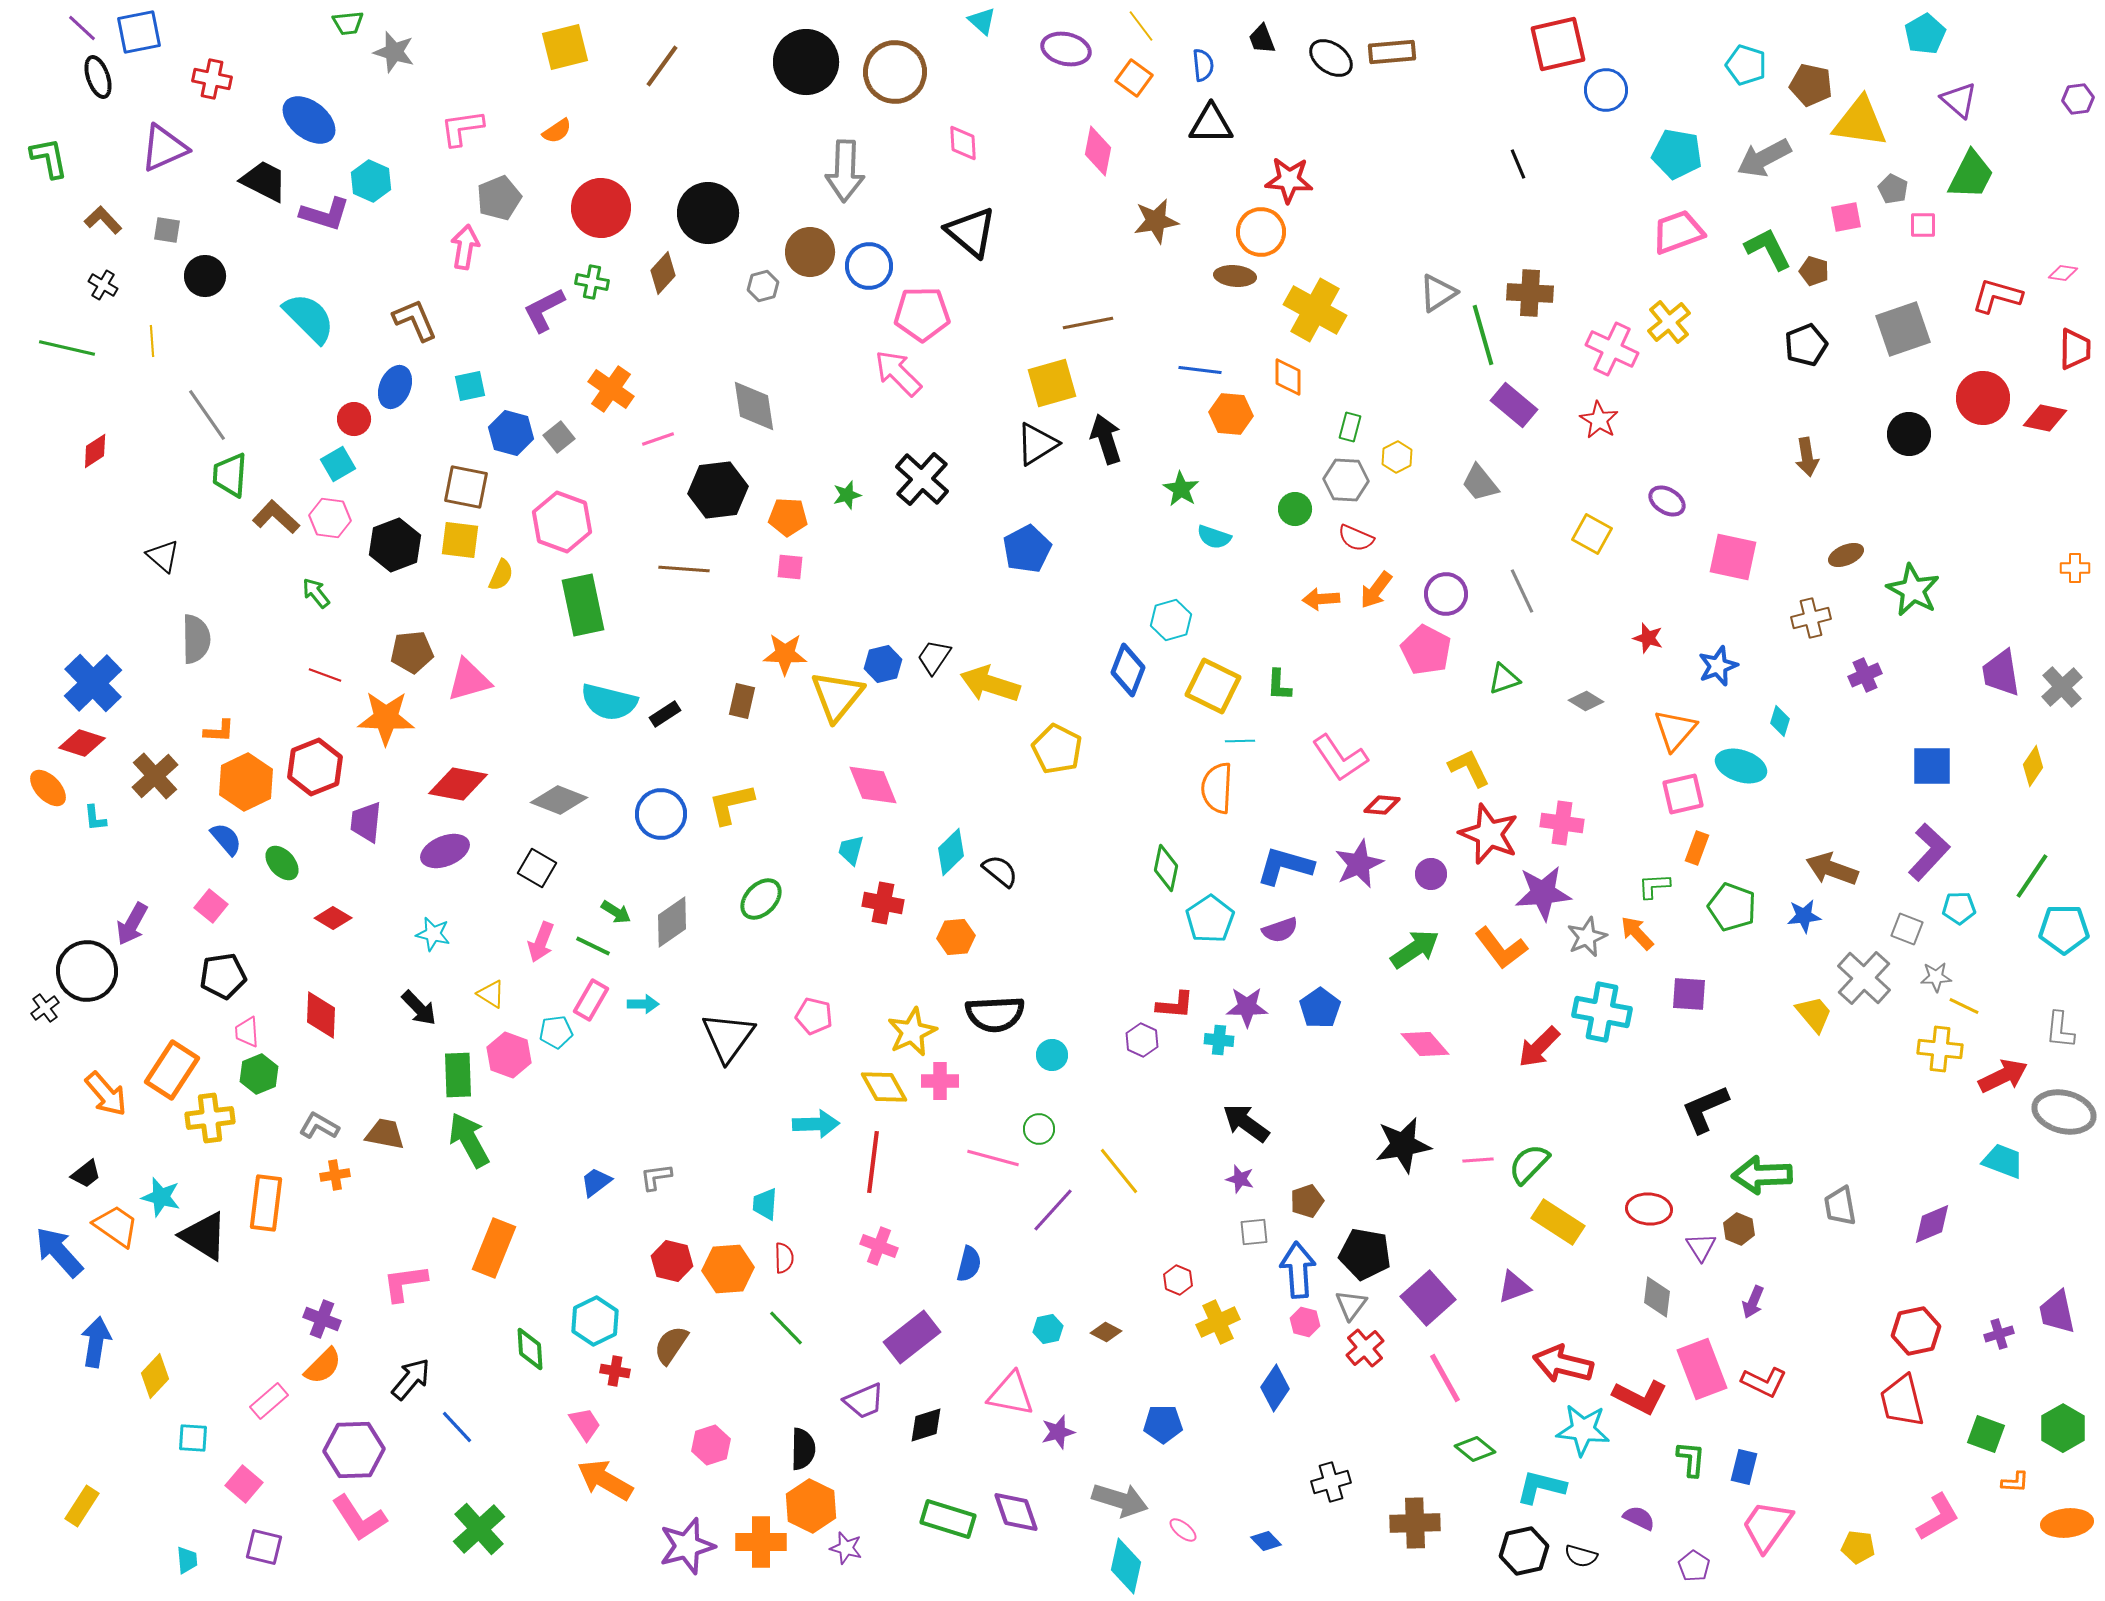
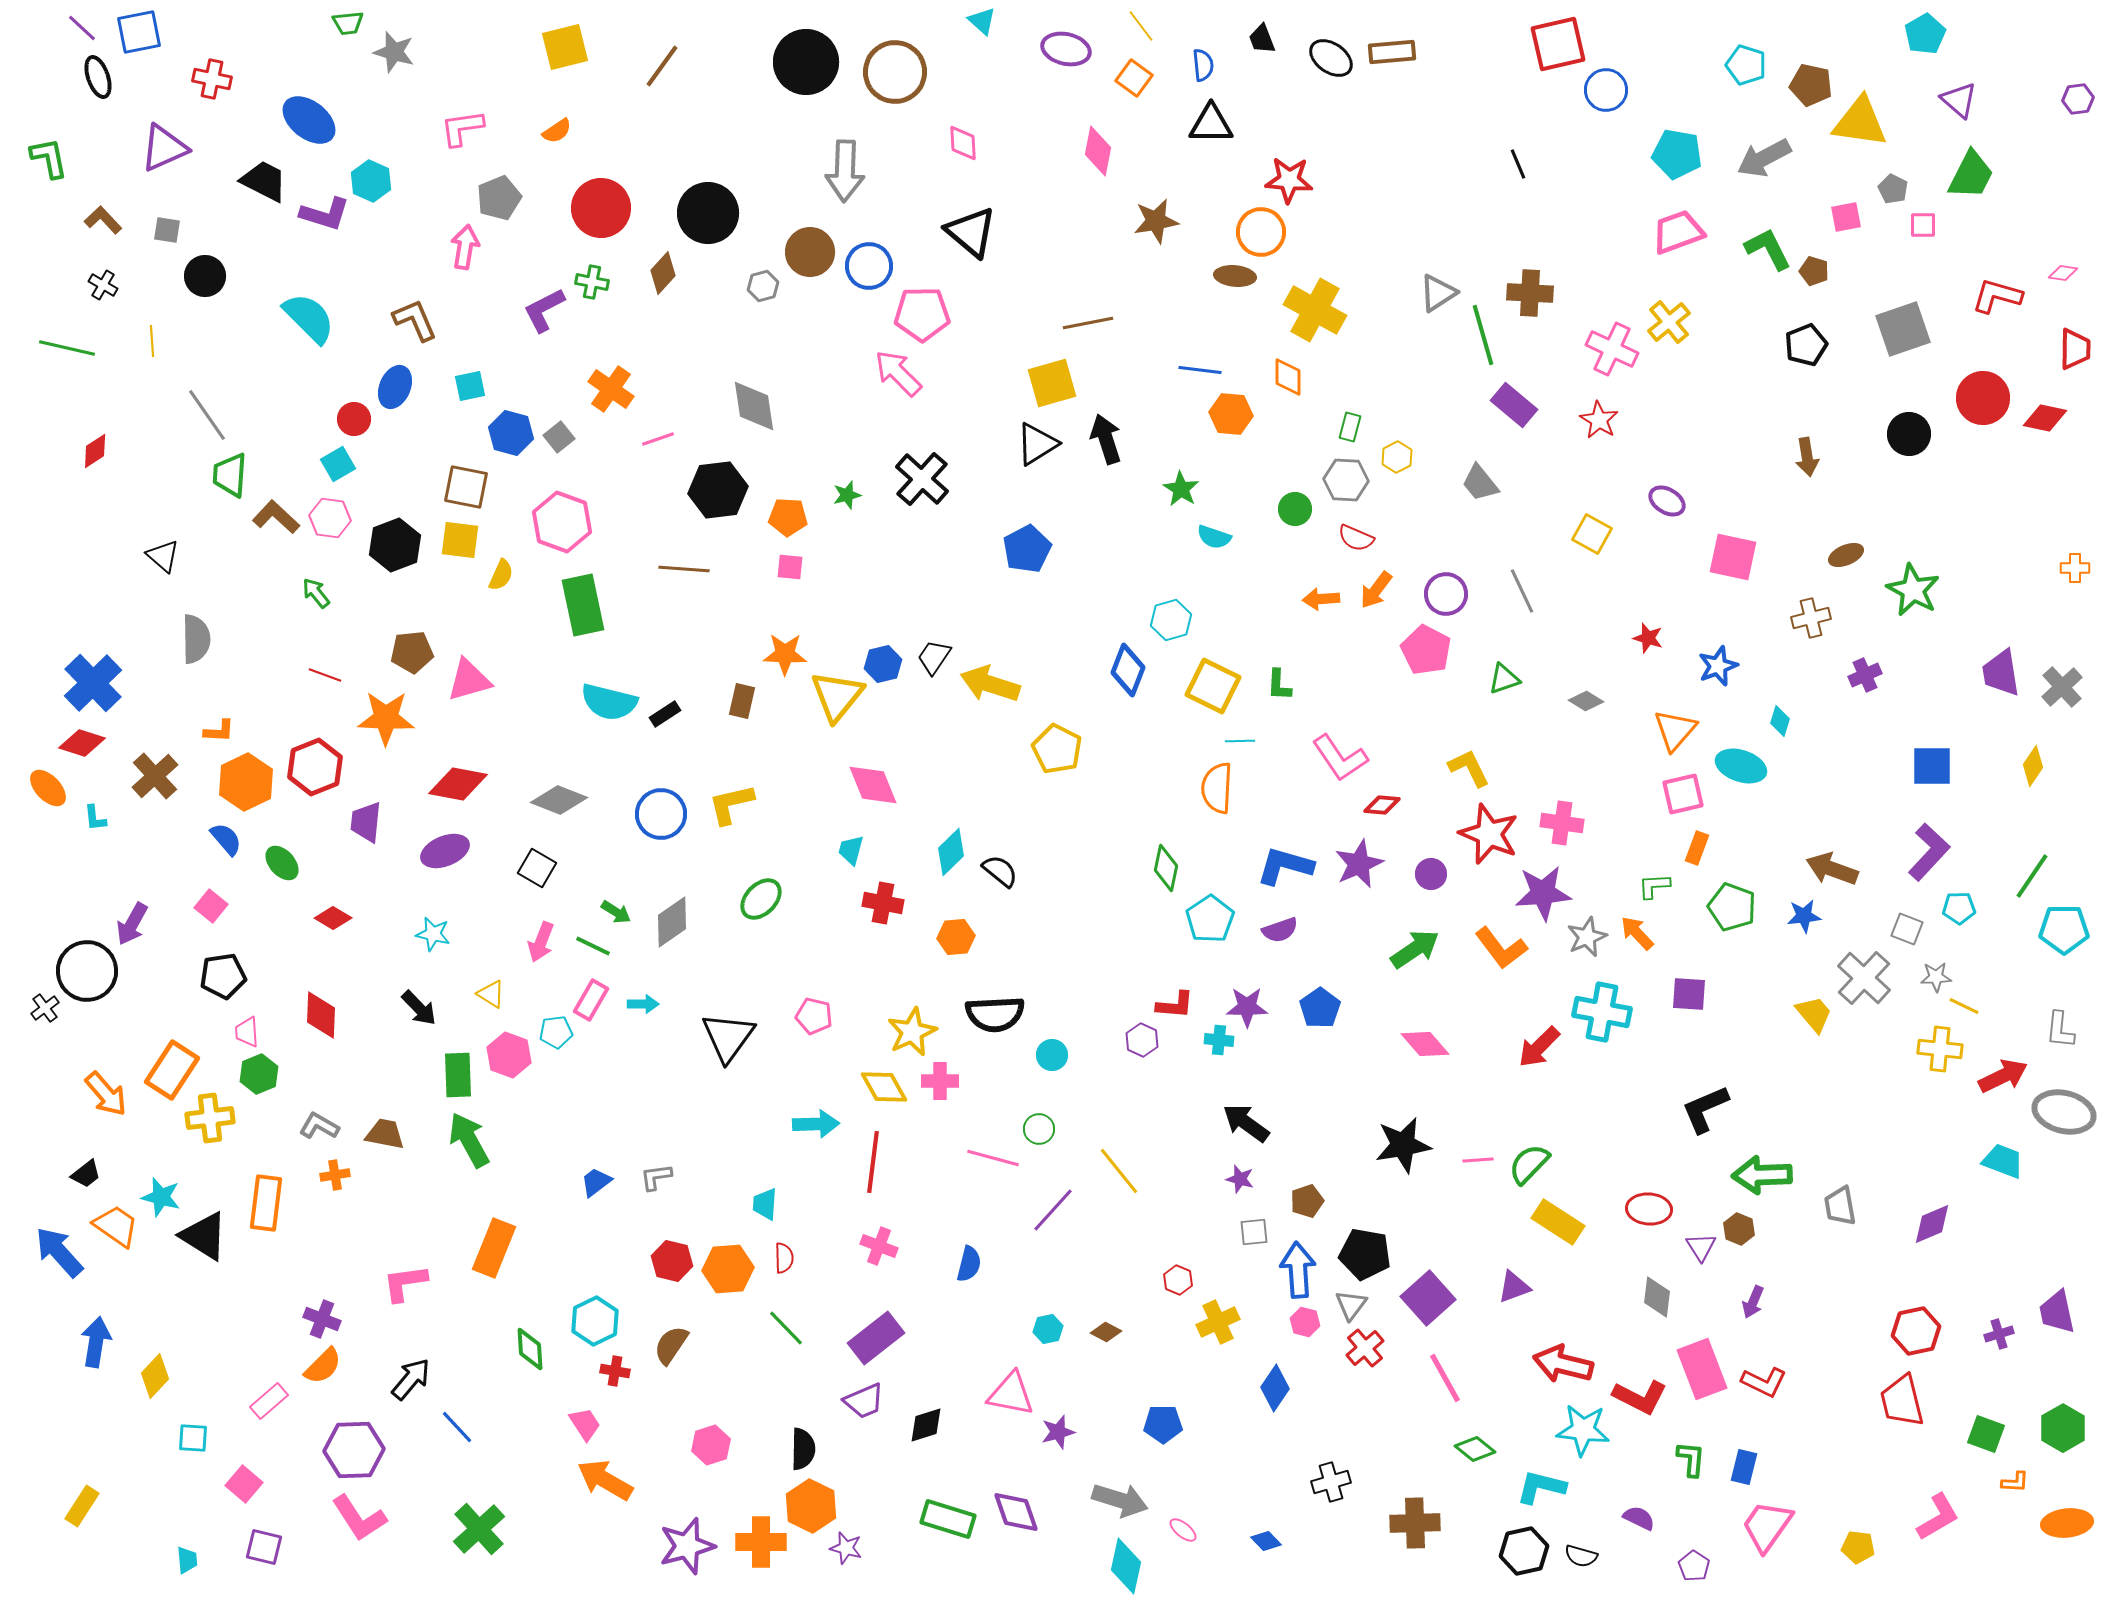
purple rectangle at (912, 1337): moved 36 px left, 1 px down
